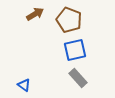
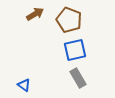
gray rectangle: rotated 12 degrees clockwise
